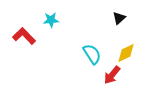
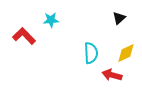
cyan semicircle: moved 1 px left, 1 px up; rotated 30 degrees clockwise
red arrow: rotated 66 degrees clockwise
